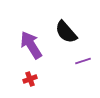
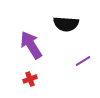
black semicircle: moved 8 px up; rotated 45 degrees counterclockwise
purple line: rotated 14 degrees counterclockwise
